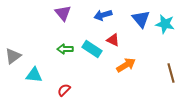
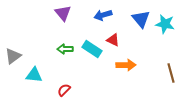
orange arrow: rotated 30 degrees clockwise
